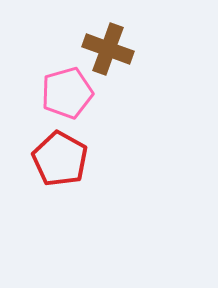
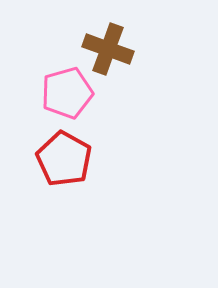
red pentagon: moved 4 px right
